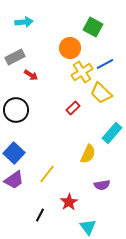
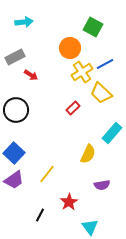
cyan triangle: moved 2 px right
